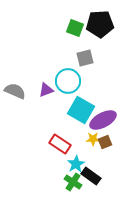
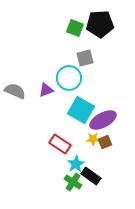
cyan circle: moved 1 px right, 3 px up
